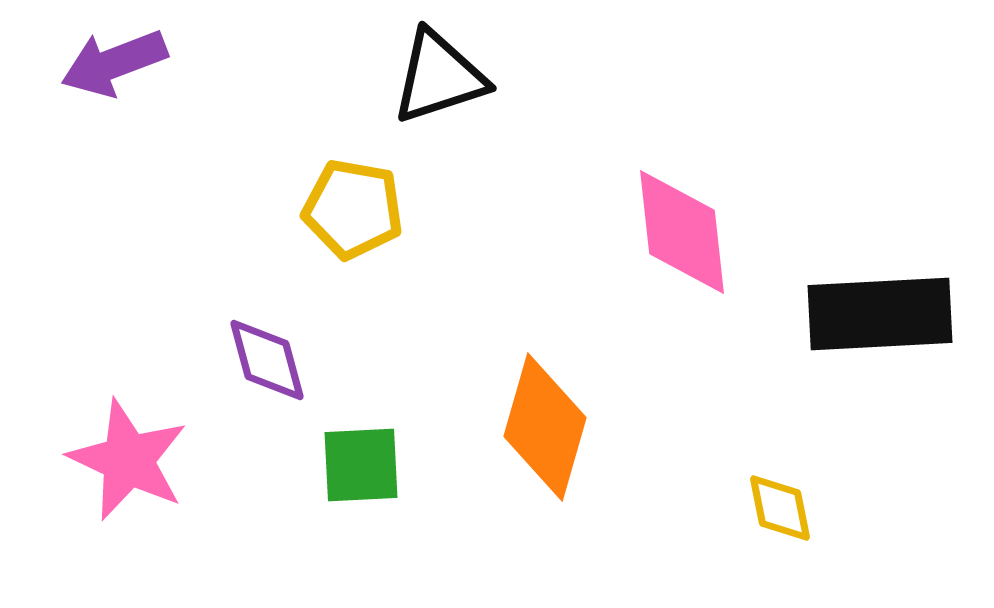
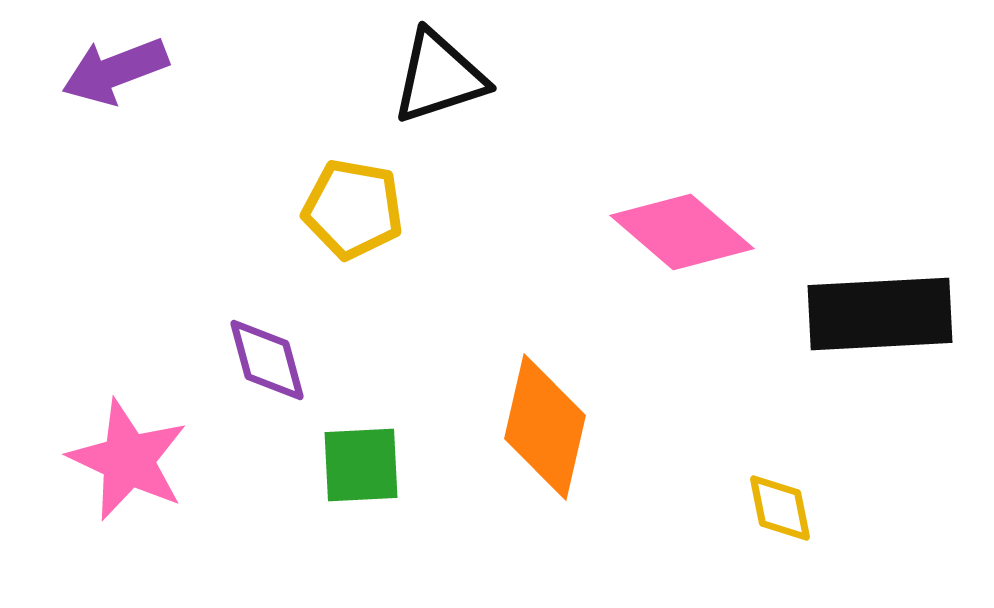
purple arrow: moved 1 px right, 8 px down
pink diamond: rotated 43 degrees counterclockwise
orange diamond: rotated 3 degrees counterclockwise
